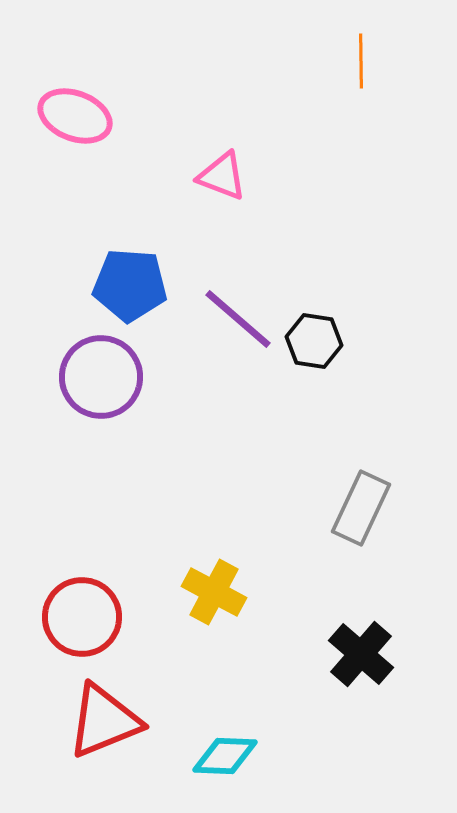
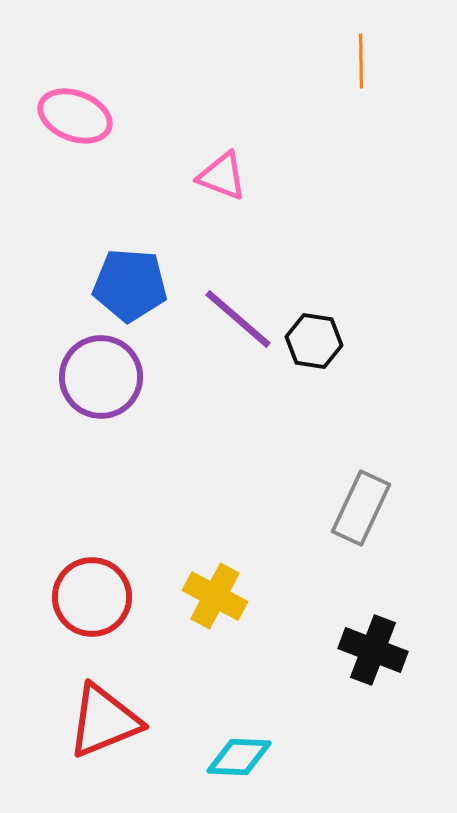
yellow cross: moved 1 px right, 4 px down
red circle: moved 10 px right, 20 px up
black cross: moved 12 px right, 4 px up; rotated 20 degrees counterclockwise
cyan diamond: moved 14 px right, 1 px down
